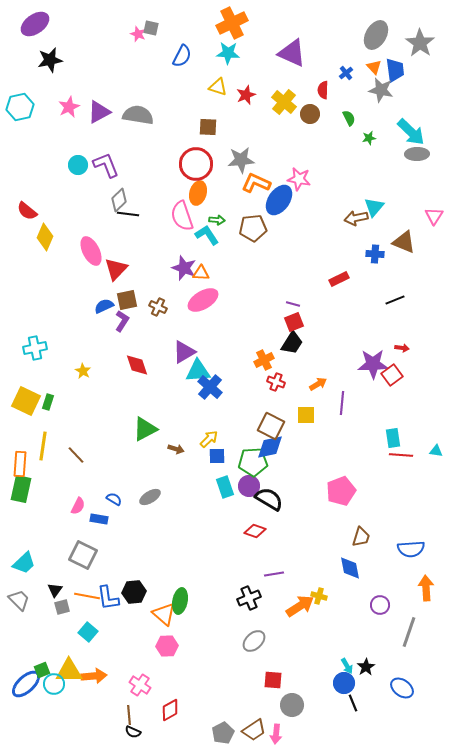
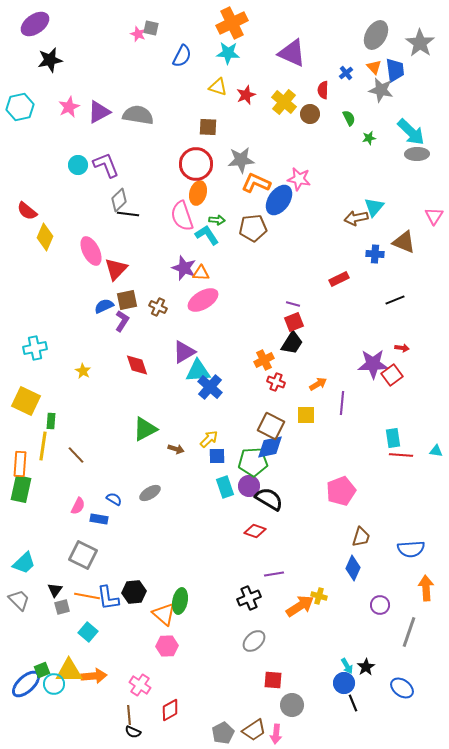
green rectangle at (48, 402): moved 3 px right, 19 px down; rotated 14 degrees counterclockwise
gray ellipse at (150, 497): moved 4 px up
blue diamond at (350, 568): moved 3 px right; rotated 35 degrees clockwise
